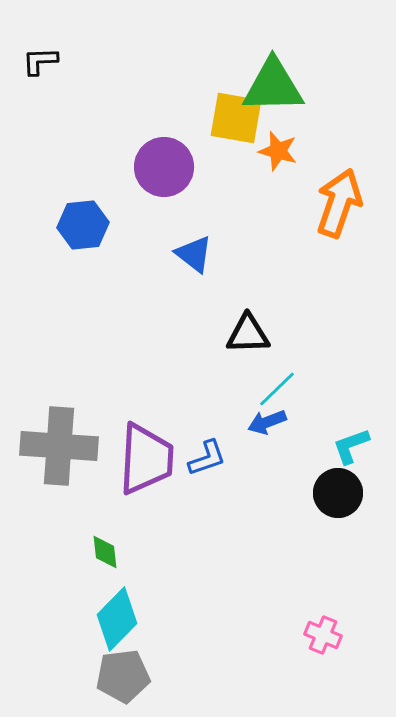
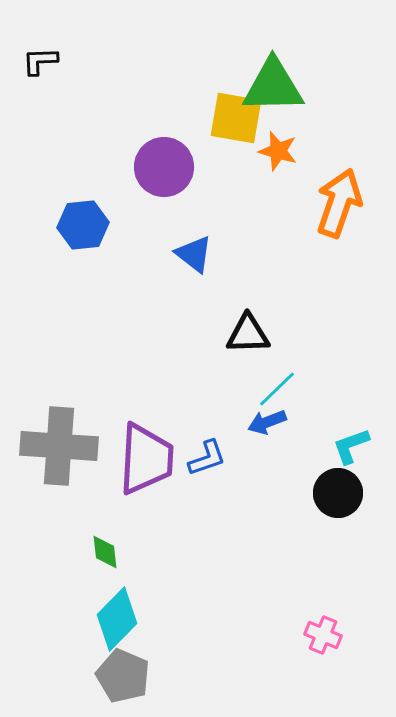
gray pentagon: rotated 30 degrees clockwise
